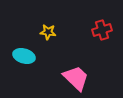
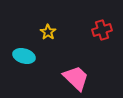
yellow star: rotated 28 degrees clockwise
